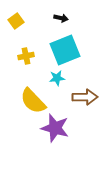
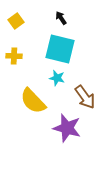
black arrow: rotated 136 degrees counterclockwise
cyan square: moved 5 px left, 1 px up; rotated 36 degrees clockwise
yellow cross: moved 12 px left; rotated 14 degrees clockwise
cyan star: rotated 21 degrees clockwise
brown arrow: rotated 55 degrees clockwise
purple star: moved 12 px right
